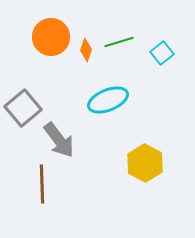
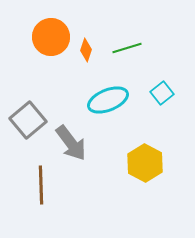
green line: moved 8 px right, 6 px down
cyan square: moved 40 px down
gray square: moved 5 px right, 12 px down
gray arrow: moved 12 px right, 3 px down
brown line: moved 1 px left, 1 px down
